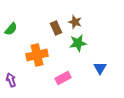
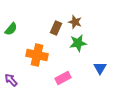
brown rectangle: rotated 48 degrees clockwise
orange cross: rotated 25 degrees clockwise
purple arrow: rotated 24 degrees counterclockwise
